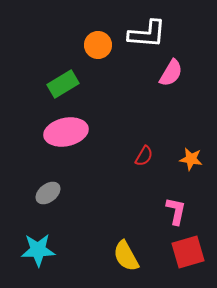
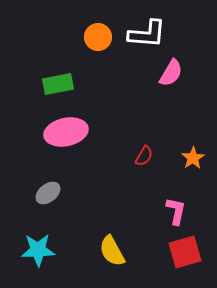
orange circle: moved 8 px up
green rectangle: moved 5 px left; rotated 20 degrees clockwise
orange star: moved 2 px right, 1 px up; rotated 30 degrees clockwise
red square: moved 3 px left
yellow semicircle: moved 14 px left, 5 px up
